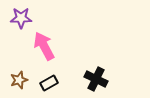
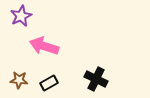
purple star: moved 2 px up; rotated 25 degrees counterclockwise
pink arrow: rotated 44 degrees counterclockwise
brown star: rotated 24 degrees clockwise
